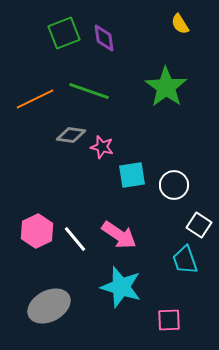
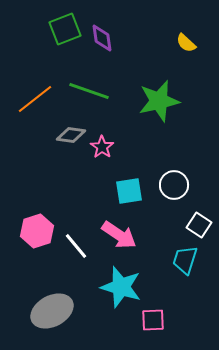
yellow semicircle: moved 6 px right, 19 px down; rotated 15 degrees counterclockwise
green square: moved 1 px right, 4 px up
purple diamond: moved 2 px left
green star: moved 7 px left, 14 px down; rotated 24 degrees clockwise
orange line: rotated 12 degrees counterclockwise
pink star: rotated 20 degrees clockwise
cyan square: moved 3 px left, 16 px down
pink hexagon: rotated 8 degrees clockwise
white line: moved 1 px right, 7 px down
cyan trapezoid: rotated 36 degrees clockwise
gray ellipse: moved 3 px right, 5 px down
pink square: moved 16 px left
